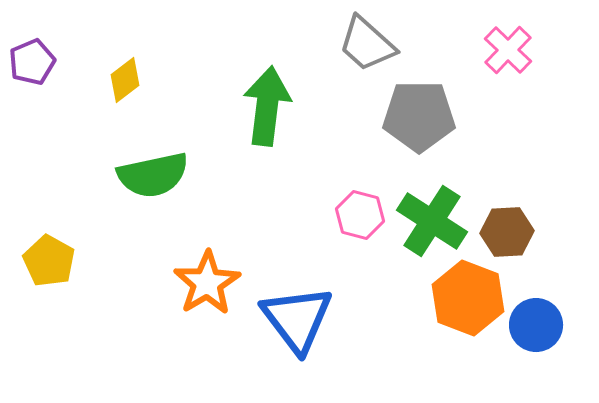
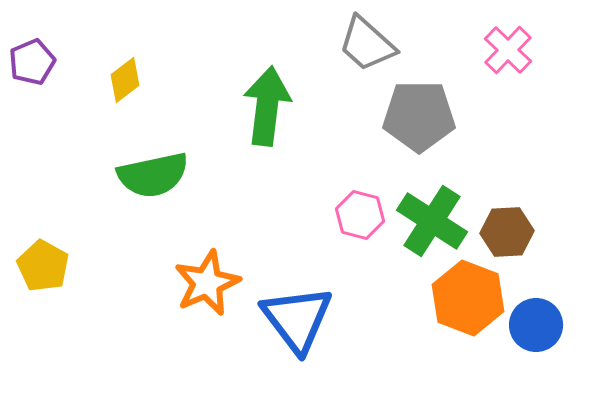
yellow pentagon: moved 6 px left, 5 px down
orange star: rotated 8 degrees clockwise
